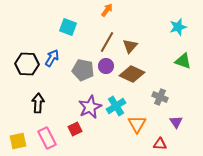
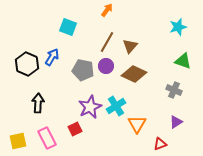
blue arrow: moved 1 px up
black hexagon: rotated 20 degrees clockwise
brown diamond: moved 2 px right
gray cross: moved 14 px right, 7 px up
purple triangle: rotated 32 degrees clockwise
red triangle: rotated 24 degrees counterclockwise
